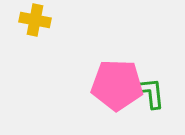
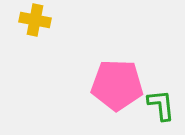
green L-shape: moved 10 px right, 12 px down
